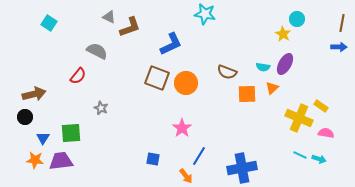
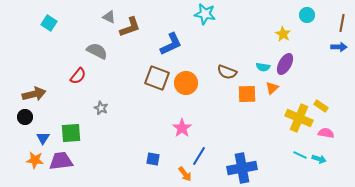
cyan circle: moved 10 px right, 4 px up
orange arrow: moved 1 px left, 2 px up
